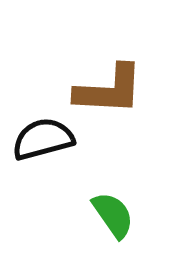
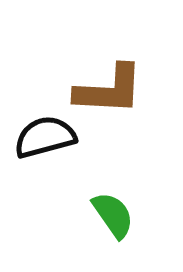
black semicircle: moved 2 px right, 2 px up
